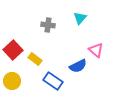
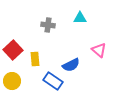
cyan triangle: rotated 48 degrees clockwise
pink triangle: moved 3 px right
yellow rectangle: rotated 48 degrees clockwise
blue semicircle: moved 7 px left, 1 px up
